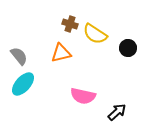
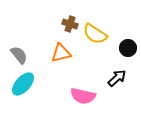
gray semicircle: moved 1 px up
black arrow: moved 34 px up
